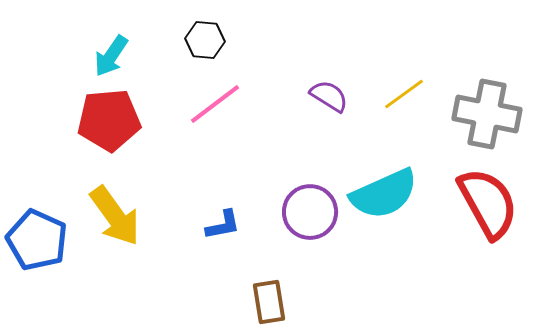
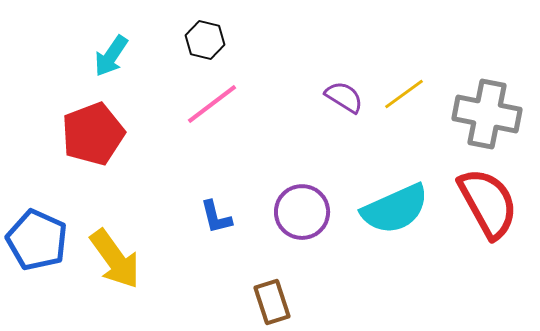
black hexagon: rotated 9 degrees clockwise
purple semicircle: moved 15 px right, 1 px down
pink line: moved 3 px left
red pentagon: moved 16 px left, 14 px down; rotated 16 degrees counterclockwise
cyan semicircle: moved 11 px right, 15 px down
purple circle: moved 8 px left
yellow arrow: moved 43 px down
blue L-shape: moved 7 px left, 8 px up; rotated 87 degrees clockwise
brown rectangle: moved 3 px right; rotated 9 degrees counterclockwise
